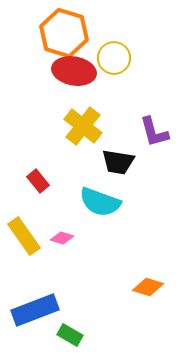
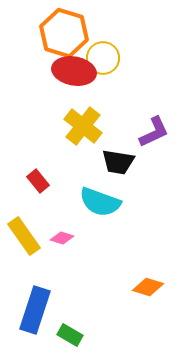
yellow circle: moved 11 px left
purple L-shape: rotated 100 degrees counterclockwise
blue rectangle: rotated 51 degrees counterclockwise
